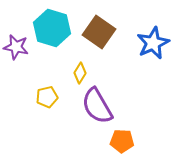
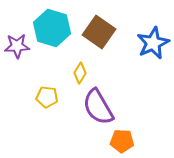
purple star: moved 1 px right, 1 px up; rotated 15 degrees counterclockwise
yellow pentagon: rotated 20 degrees clockwise
purple semicircle: moved 1 px right, 1 px down
